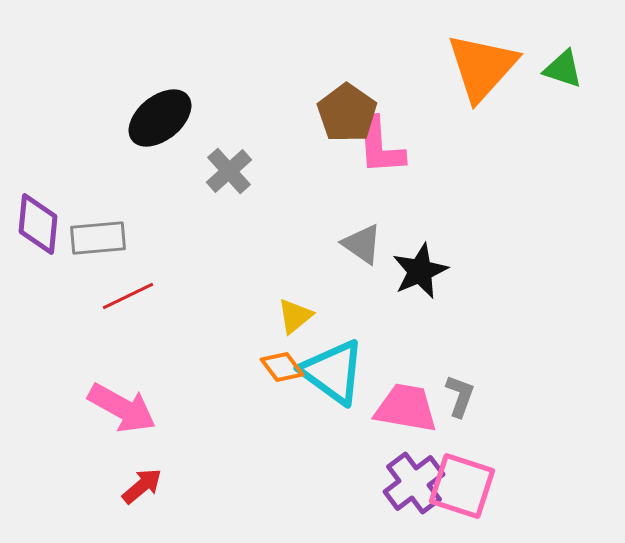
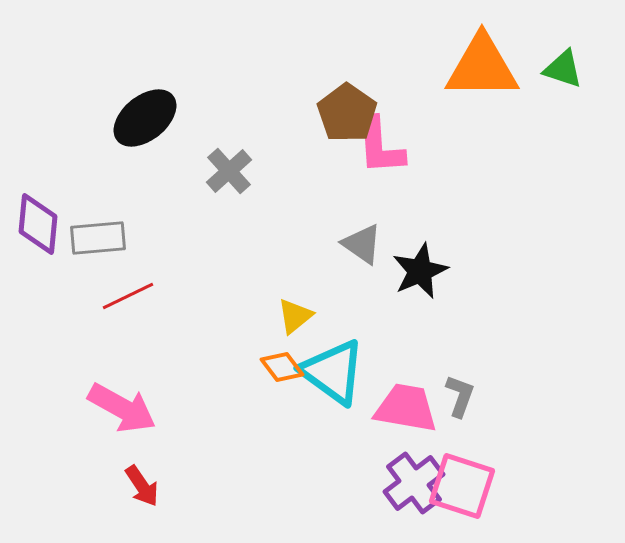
orange triangle: rotated 48 degrees clockwise
black ellipse: moved 15 px left
red arrow: rotated 96 degrees clockwise
